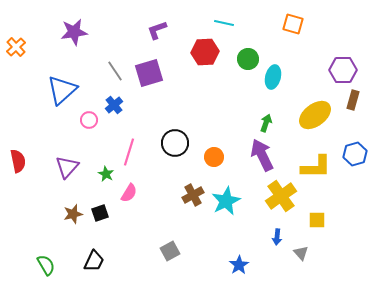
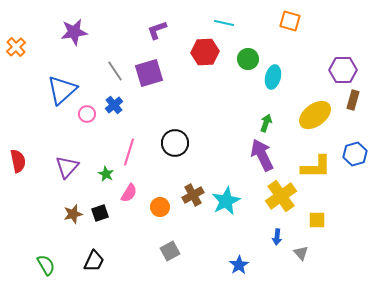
orange square: moved 3 px left, 3 px up
pink circle: moved 2 px left, 6 px up
orange circle: moved 54 px left, 50 px down
